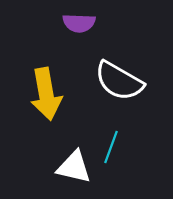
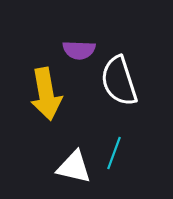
purple semicircle: moved 27 px down
white semicircle: rotated 42 degrees clockwise
cyan line: moved 3 px right, 6 px down
